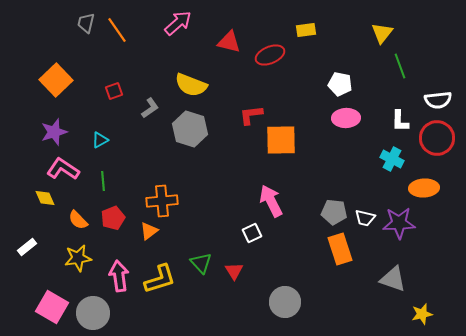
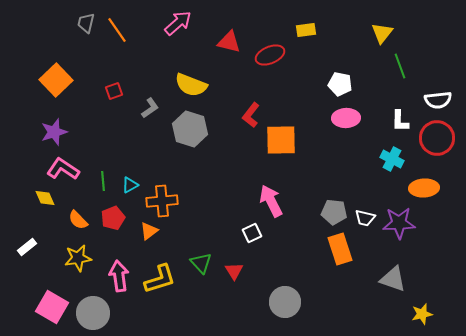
red L-shape at (251, 115): rotated 45 degrees counterclockwise
cyan triangle at (100, 140): moved 30 px right, 45 px down
